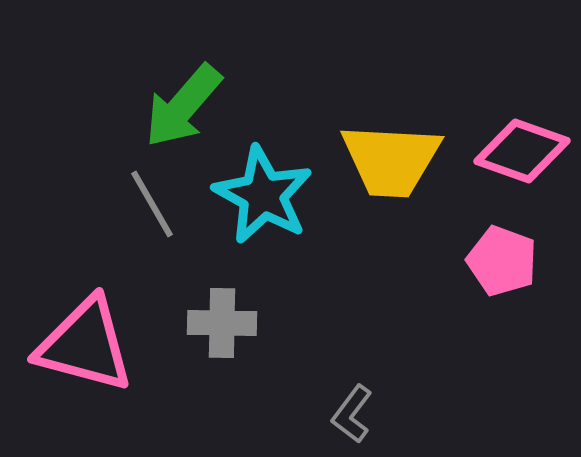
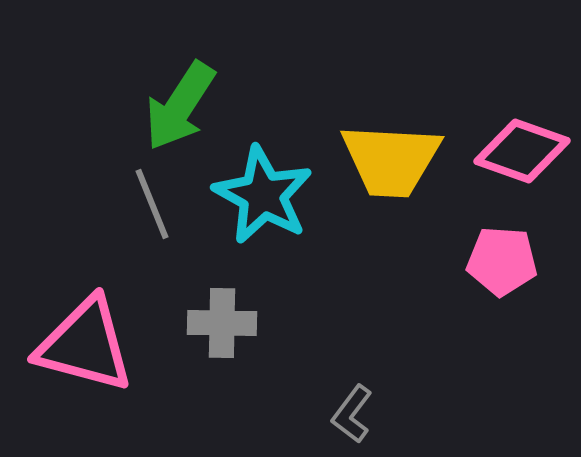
green arrow: moved 3 px left; rotated 8 degrees counterclockwise
gray line: rotated 8 degrees clockwise
pink pentagon: rotated 16 degrees counterclockwise
